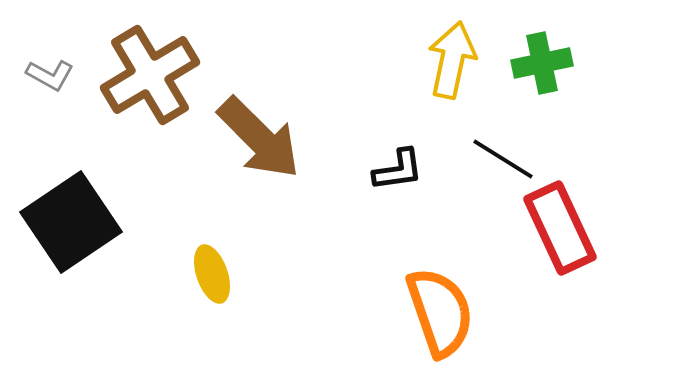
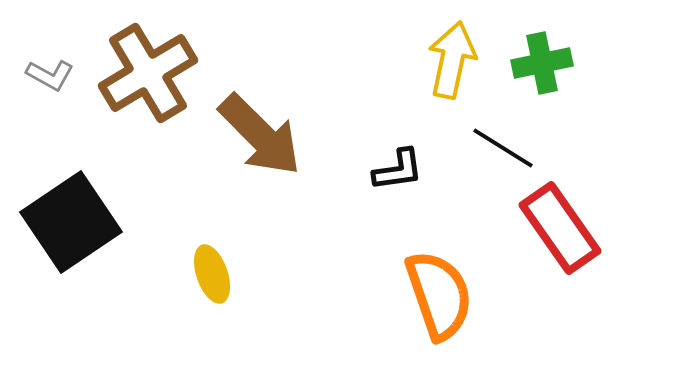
brown cross: moved 2 px left, 2 px up
brown arrow: moved 1 px right, 3 px up
black line: moved 11 px up
red rectangle: rotated 10 degrees counterclockwise
orange semicircle: moved 1 px left, 17 px up
